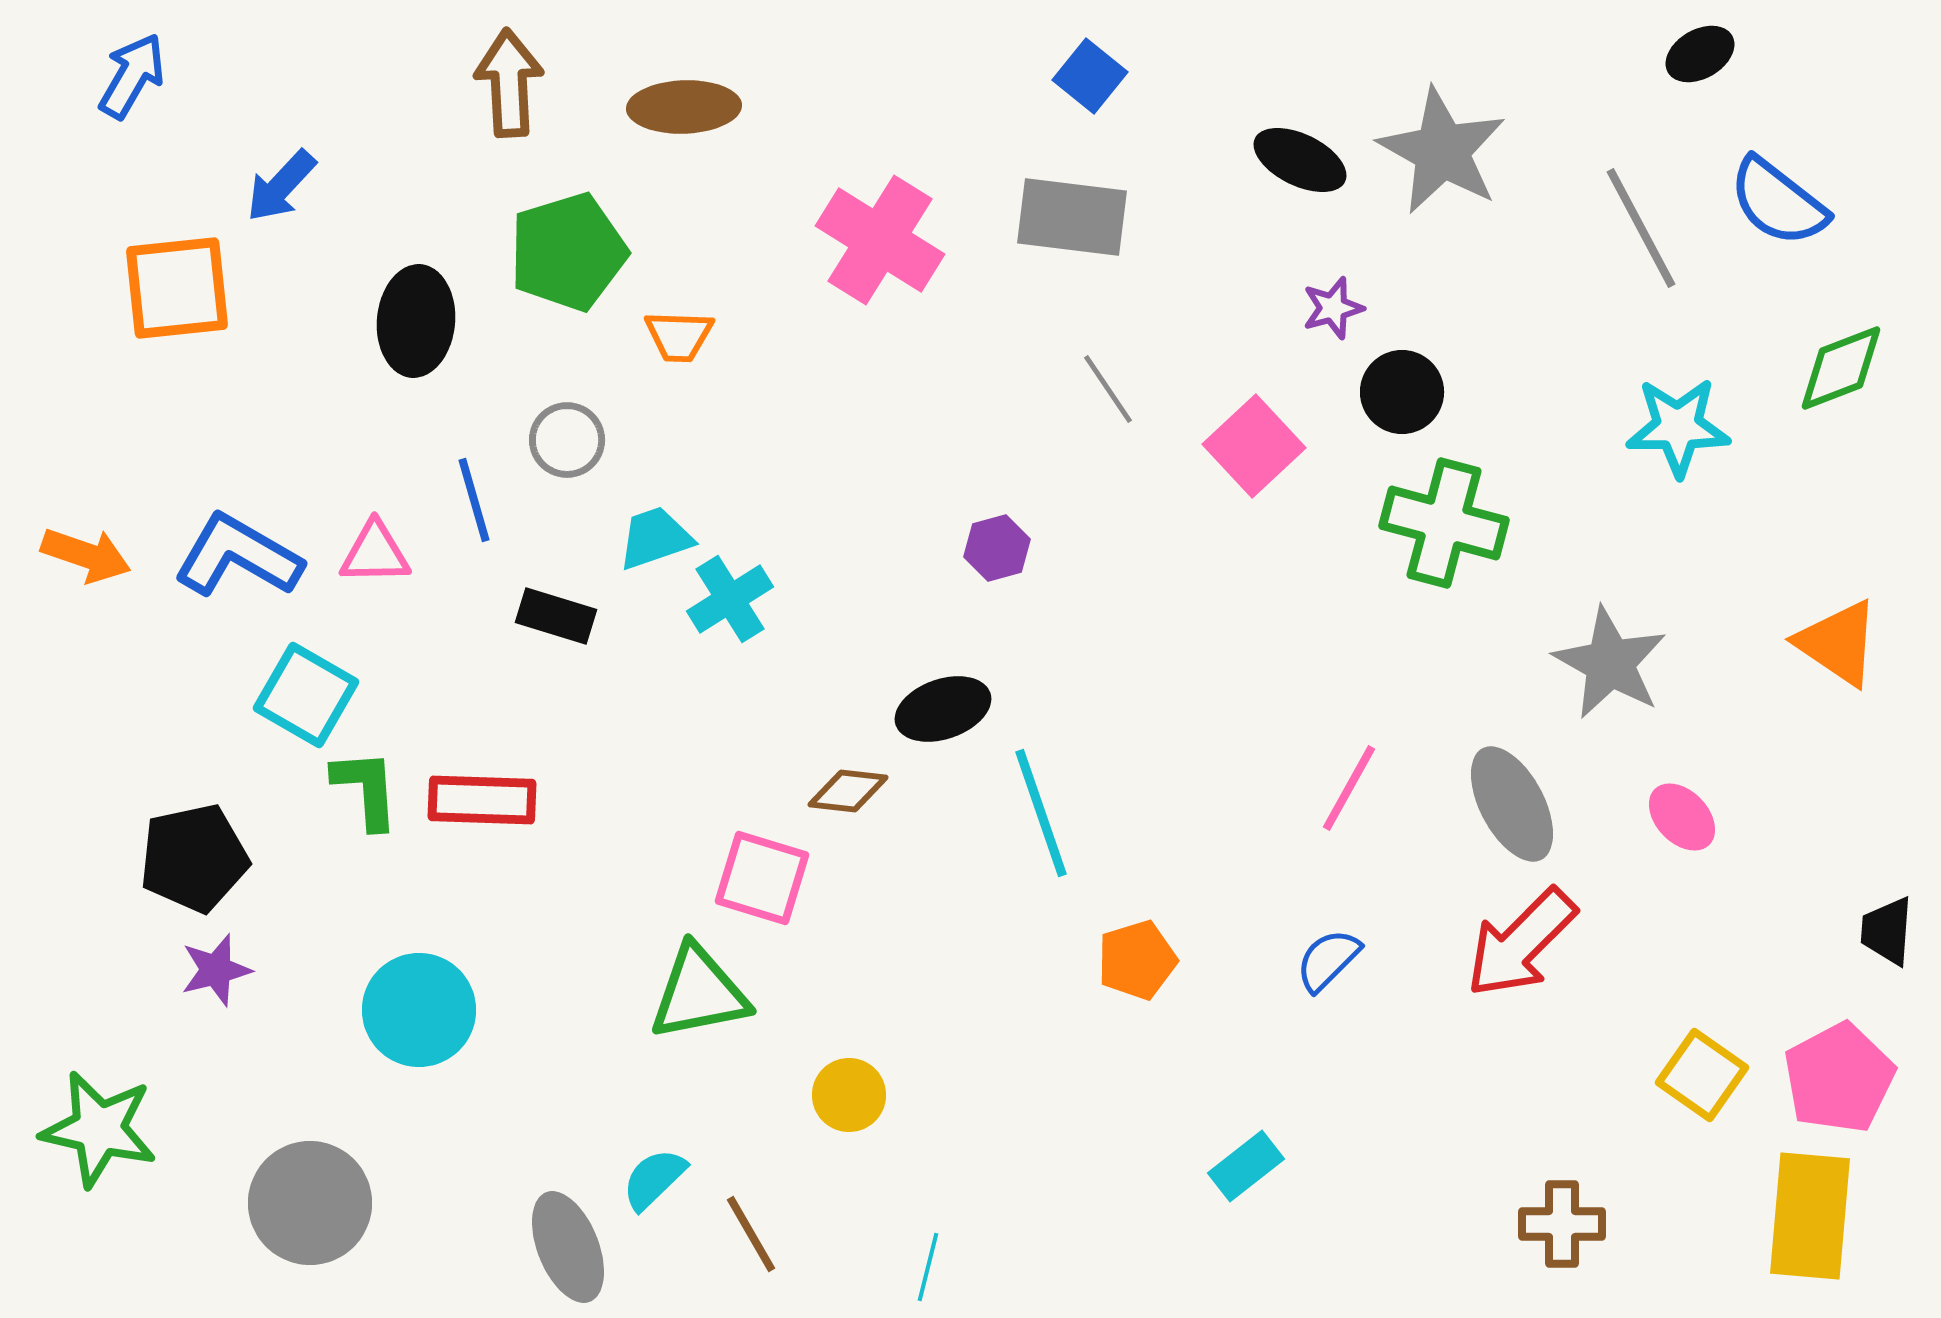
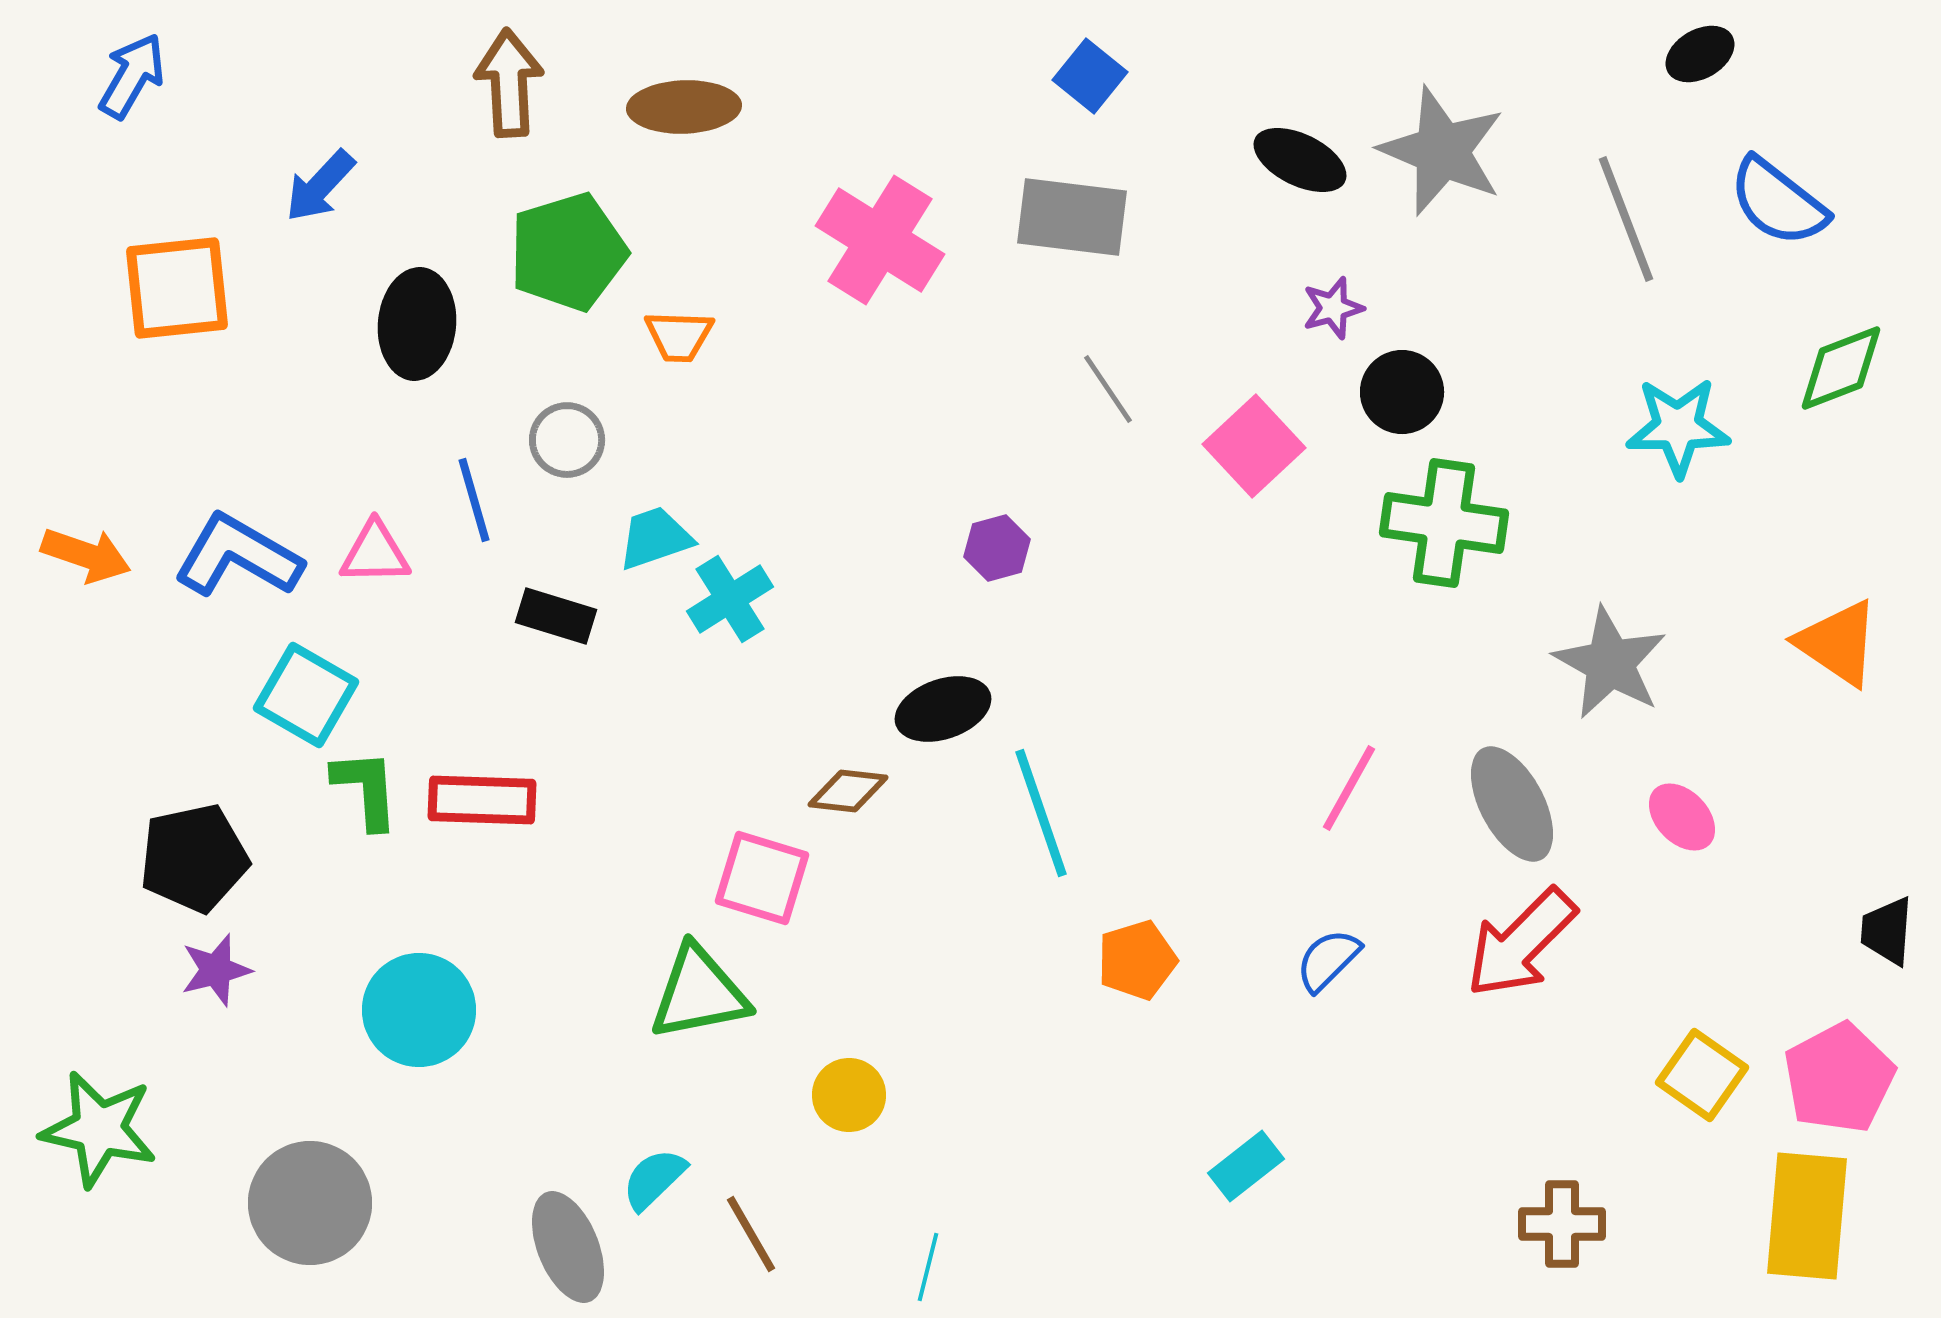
gray star at (1442, 151): rotated 6 degrees counterclockwise
blue arrow at (281, 186): moved 39 px right
gray line at (1641, 228): moved 15 px left, 9 px up; rotated 7 degrees clockwise
black ellipse at (416, 321): moved 1 px right, 3 px down
green cross at (1444, 523): rotated 7 degrees counterclockwise
yellow rectangle at (1810, 1216): moved 3 px left
